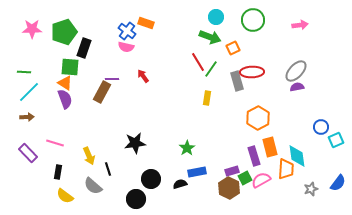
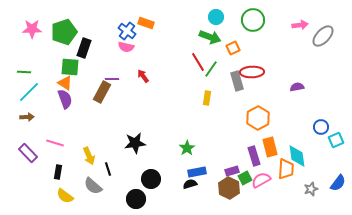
gray ellipse at (296, 71): moved 27 px right, 35 px up
black semicircle at (180, 184): moved 10 px right
